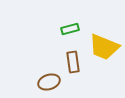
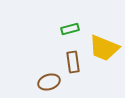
yellow trapezoid: moved 1 px down
